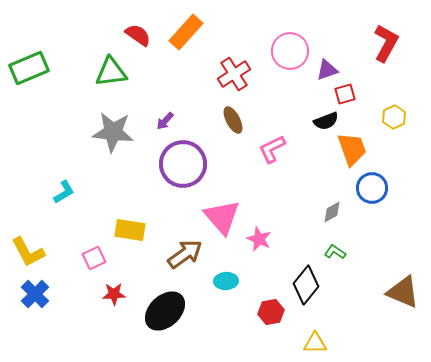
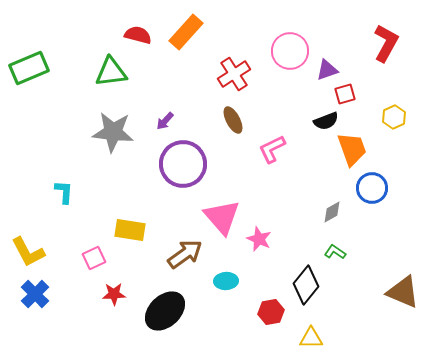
red semicircle: rotated 20 degrees counterclockwise
cyan L-shape: rotated 55 degrees counterclockwise
yellow triangle: moved 4 px left, 5 px up
